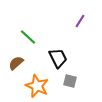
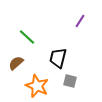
green line: moved 1 px left
black trapezoid: rotated 140 degrees counterclockwise
